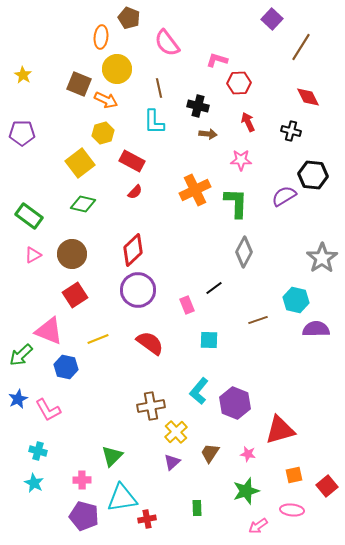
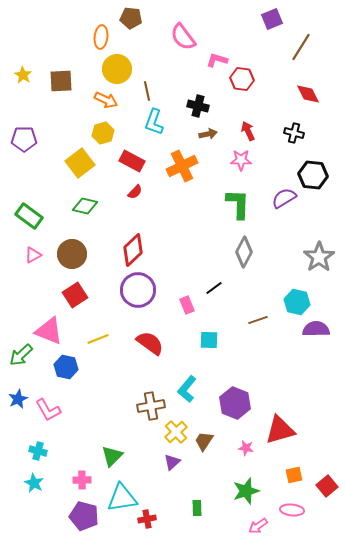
brown pentagon at (129, 18): moved 2 px right; rotated 15 degrees counterclockwise
purple square at (272, 19): rotated 25 degrees clockwise
pink semicircle at (167, 43): moved 16 px right, 6 px up
red hexagon at (239, 83): moved 3 px right, 4 px up; rotated 10 degrees clockwise
brown square at (79, 84): moved 18 px left, 3 px up; rotated 25 degrees counterclockwise
brown line at (159, 88): moved 12 px left, 3 px down
red diamond at (308, 97): moved 3 px up
cyan L-shape at (154, 122): rotated 20 degrees clockwise
red arrow at (248, 122): moved 9 px down
black cross at (291, 131): moved 3 px right, 2 px down
purple pentagon at (22, 133): moved 2 px right, 6 px down
brown arrow at (208, 134): rotated 18 degrees counterclockwise
orange cross at (195, 190): moved 13 px left, 24 px up
purple semicircle at (284, 196): moved 2 px down
green L-shape at (236, 203): moved 2 px right, 1 px down
green diamond at (83, 204): moved 2 px right, 2 px down
gray star at (322, 258): moved 3 px left, 1 px up
cyan hexagon at (296, 300): moved 1 px right, 2 px down
cyan L-shape at (199, 391): moved 12 px left, 2 px up
brown trapezoid at (210, 453): moved 6 px left, 12 px up
pink star at (248, 454): moved 2 px left, 6 px up
